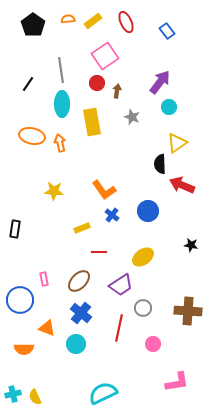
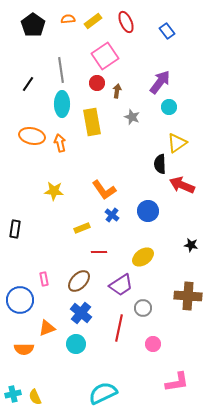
brown cross at (188, 311): moved 15 px up
orange triangle at (47, 328): rotated 42 degrees counterclockwise
